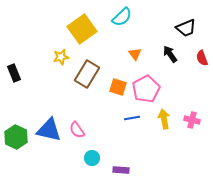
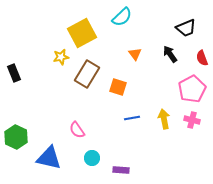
yellow square: moved 4 px down; rotated 8 degrees clockwise
pink pentagon: moved 46 px right
blue triangle: moved 28 px down
